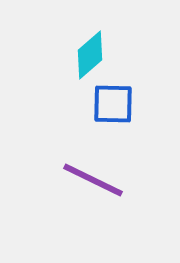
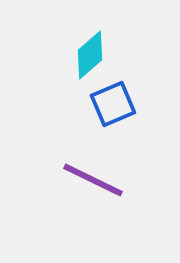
blue square: rotated 24 degrees counterclockwise
